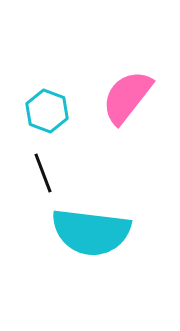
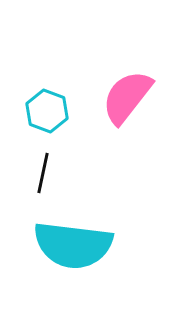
black line: rotated 33 degrees clockwise
cyan semicircle: moved 18 px left, 13 px down
